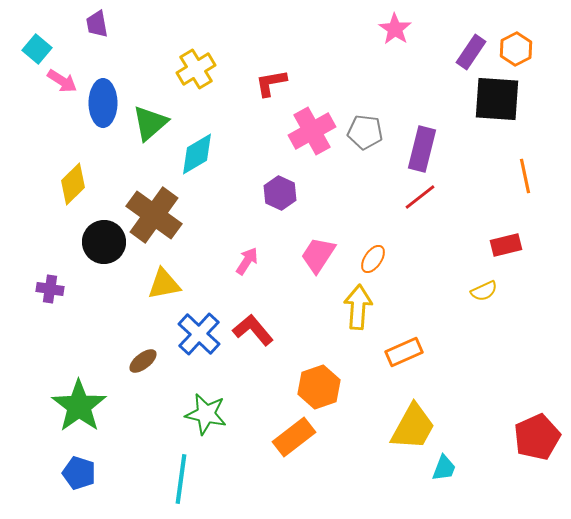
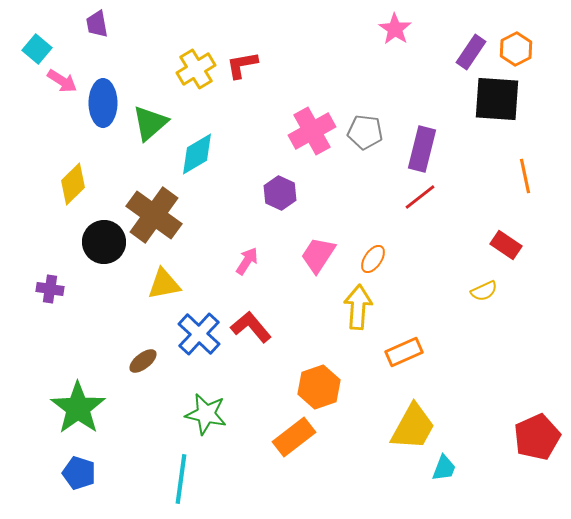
red L-shape at (271, 83): moved 29 px left, 18 px up
red rectangle at (506, 245): rotated 48 degrees clockwise
red L-shape at (253, 330): moved 2 px left, 3 px up
green star at (79, 406): moved 1 px left, 2 px down
